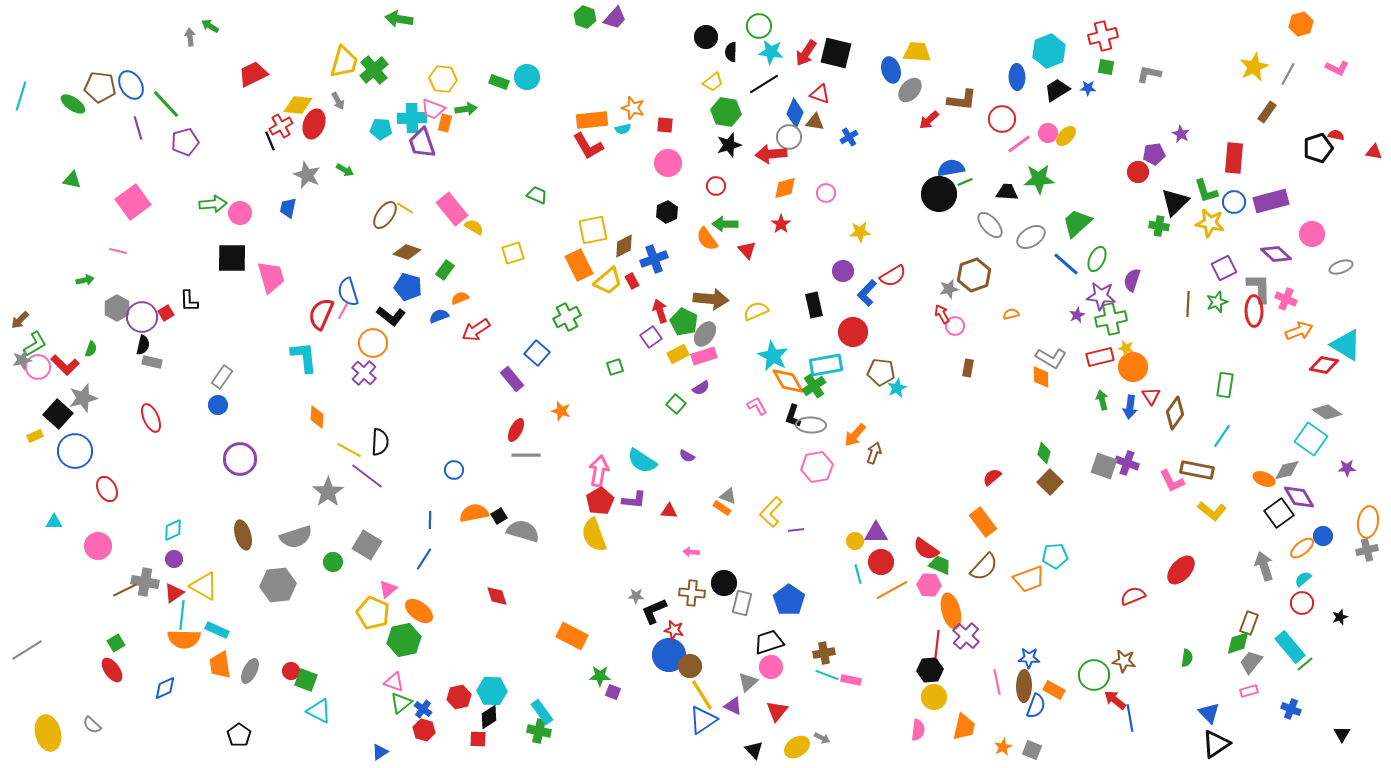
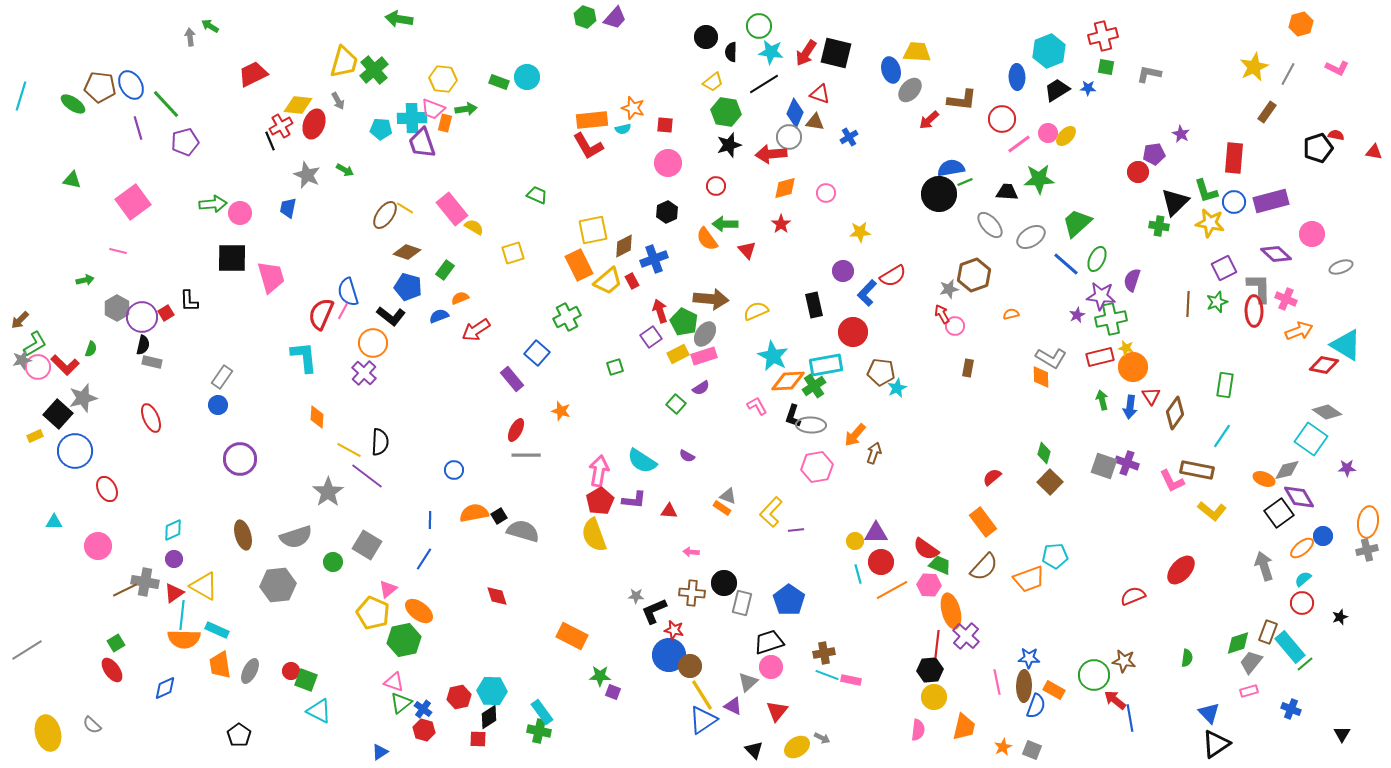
orange diamond at (788, 381): rotated 64 degrees counterclockwise
brown rectangle at (1249, 623): moved 19 px right, 9 px down
